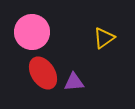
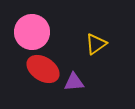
yellow triangle: moved 8 px left, 6 px down
red ellipse: moved 4 px up; rotated 24 degrees counterclockwise
